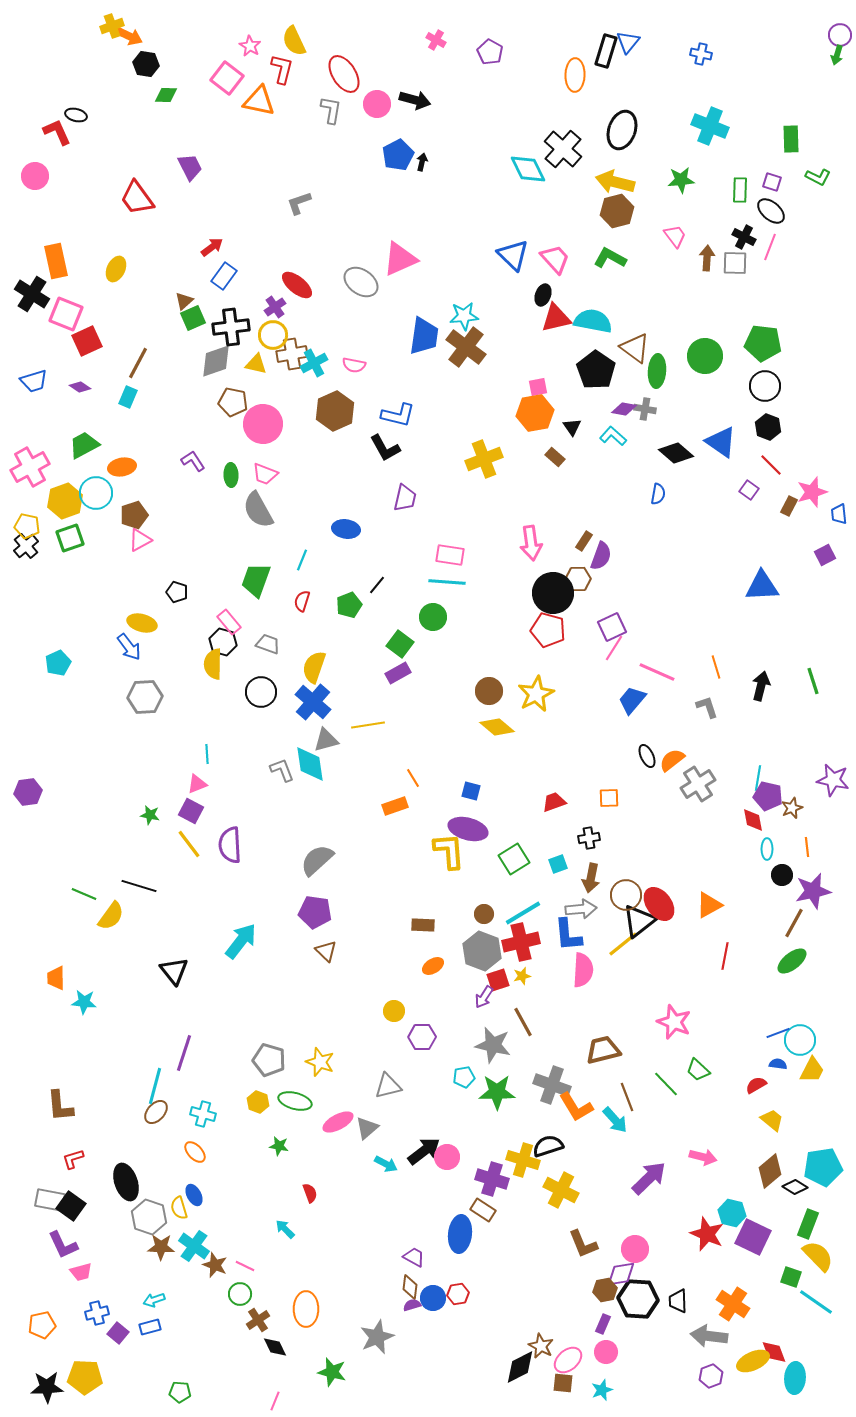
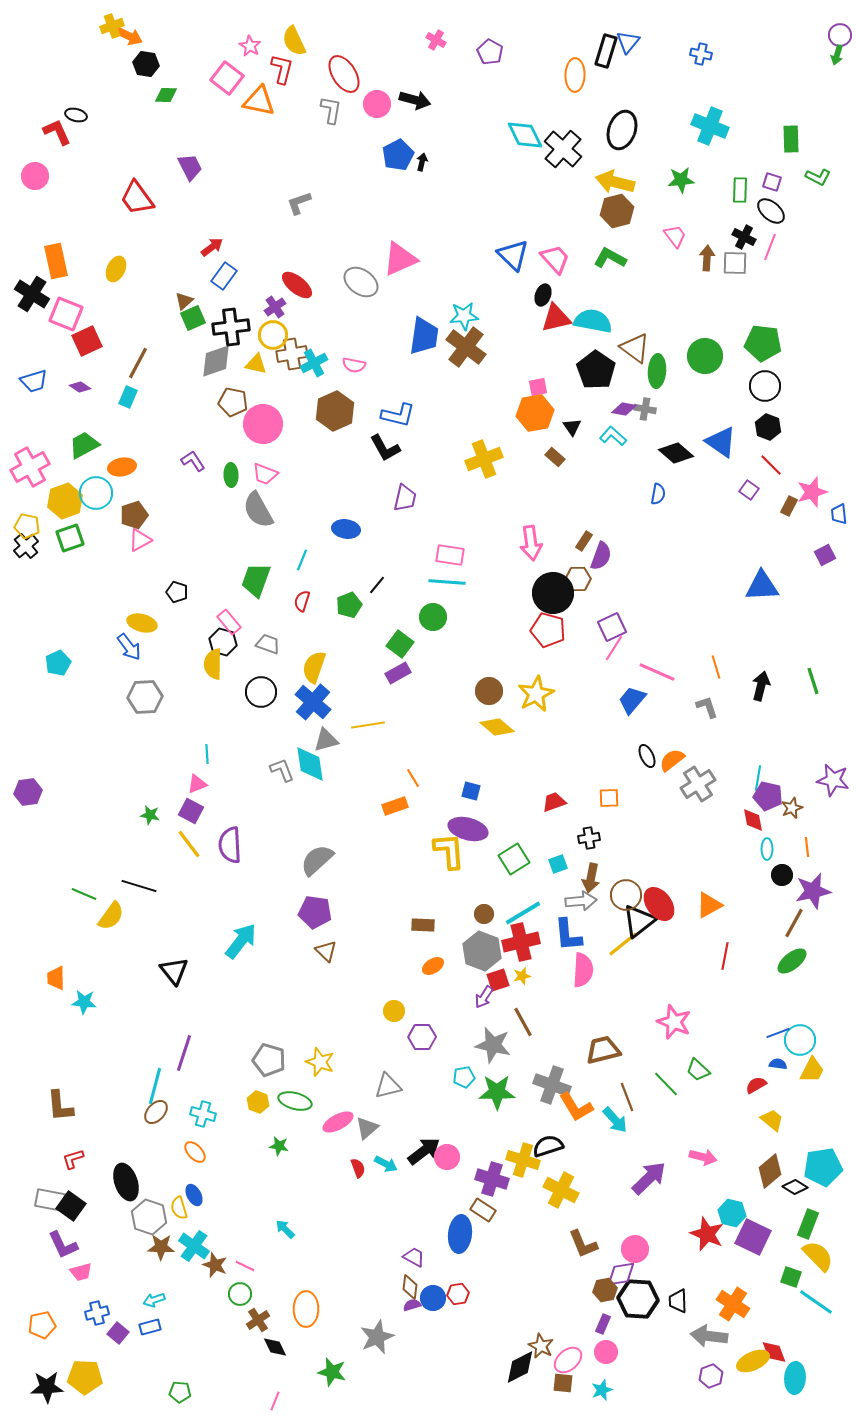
cyan diamond at (528, 169): moved 3 px left, 34 px up
gray arrow at (581, 909): moved 8 px up
red semicircle at (310, 1193): moved 48 px right, 25 px up
